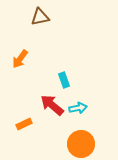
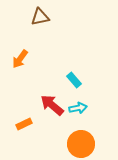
cyan rectangle: moved 10 px right; rotated 21 degrees counterclockwise
